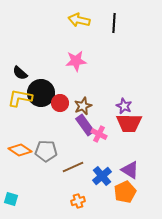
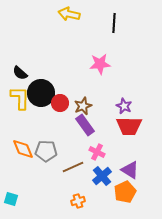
yellow arrow: moved 10 px left, 6 px up
pink star: moved 24 px right, 3 px down
yellow L-shape: rotated 80 degrees clockwise
red trapezoid: moved 3 px down
pink cross: moved 2 px left, 18 px down
orange diamond: moved 3 px right, 1 px up; rotated 35 degrees clockwise
